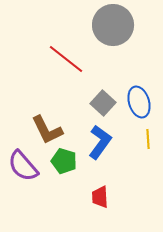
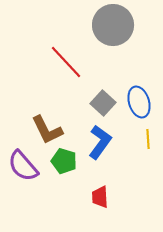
red line: moved 3 px down; rotated 9 degrees clockwise
